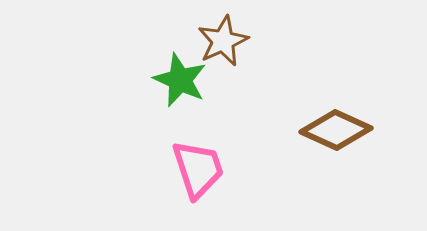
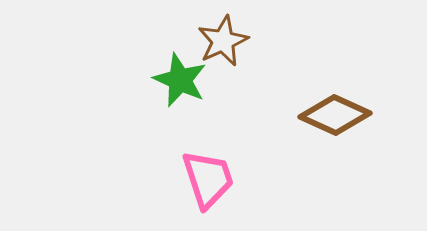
brown diamond: moved 1 px left, 15 px up
pink trapezoid: moved 10 px right, 10 px down
